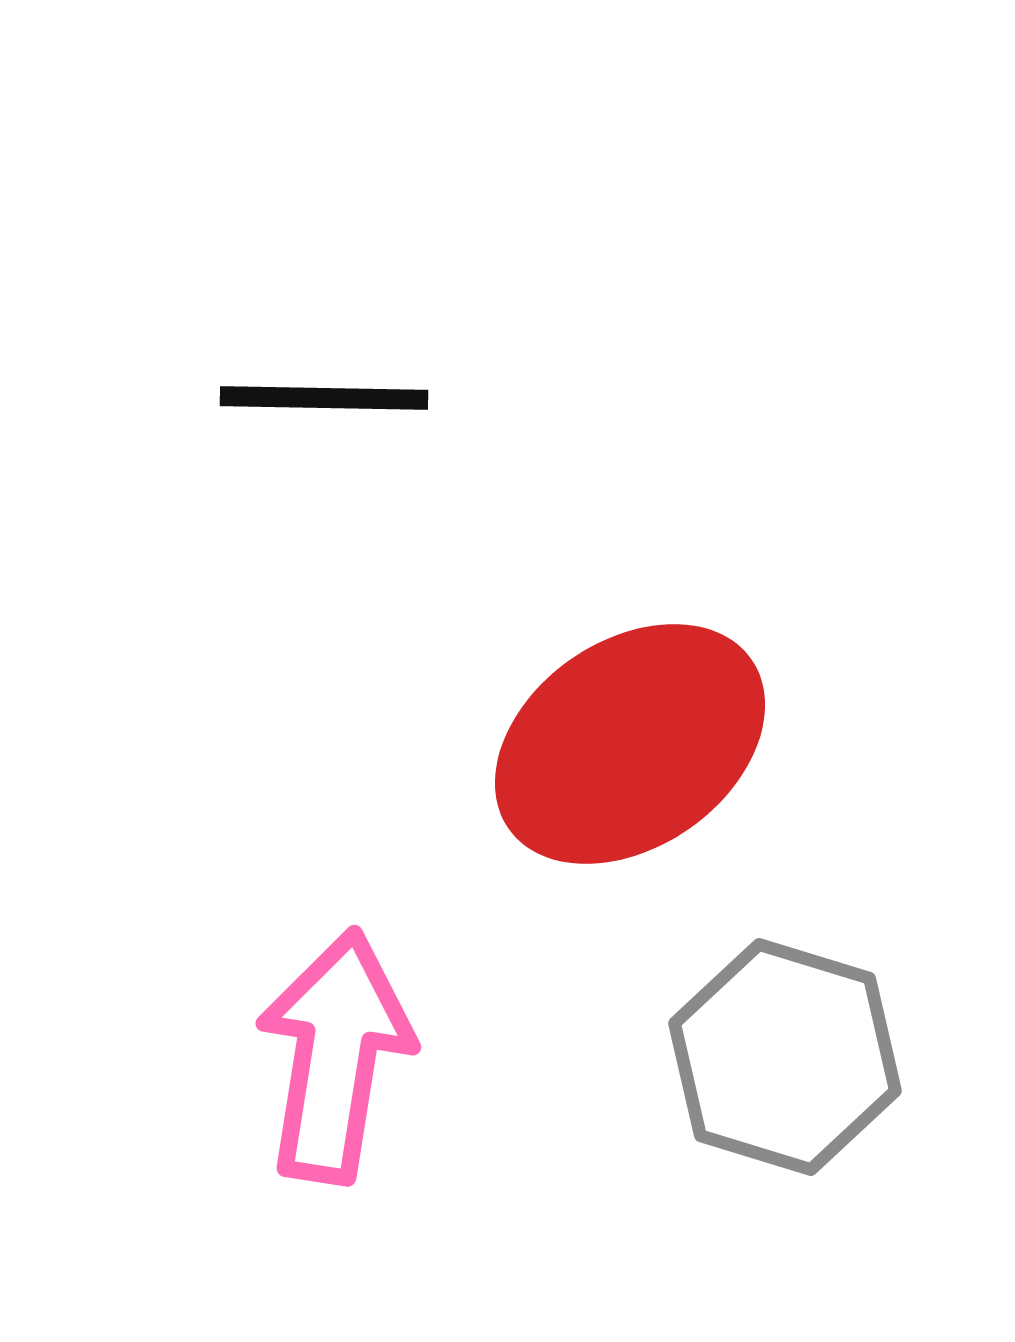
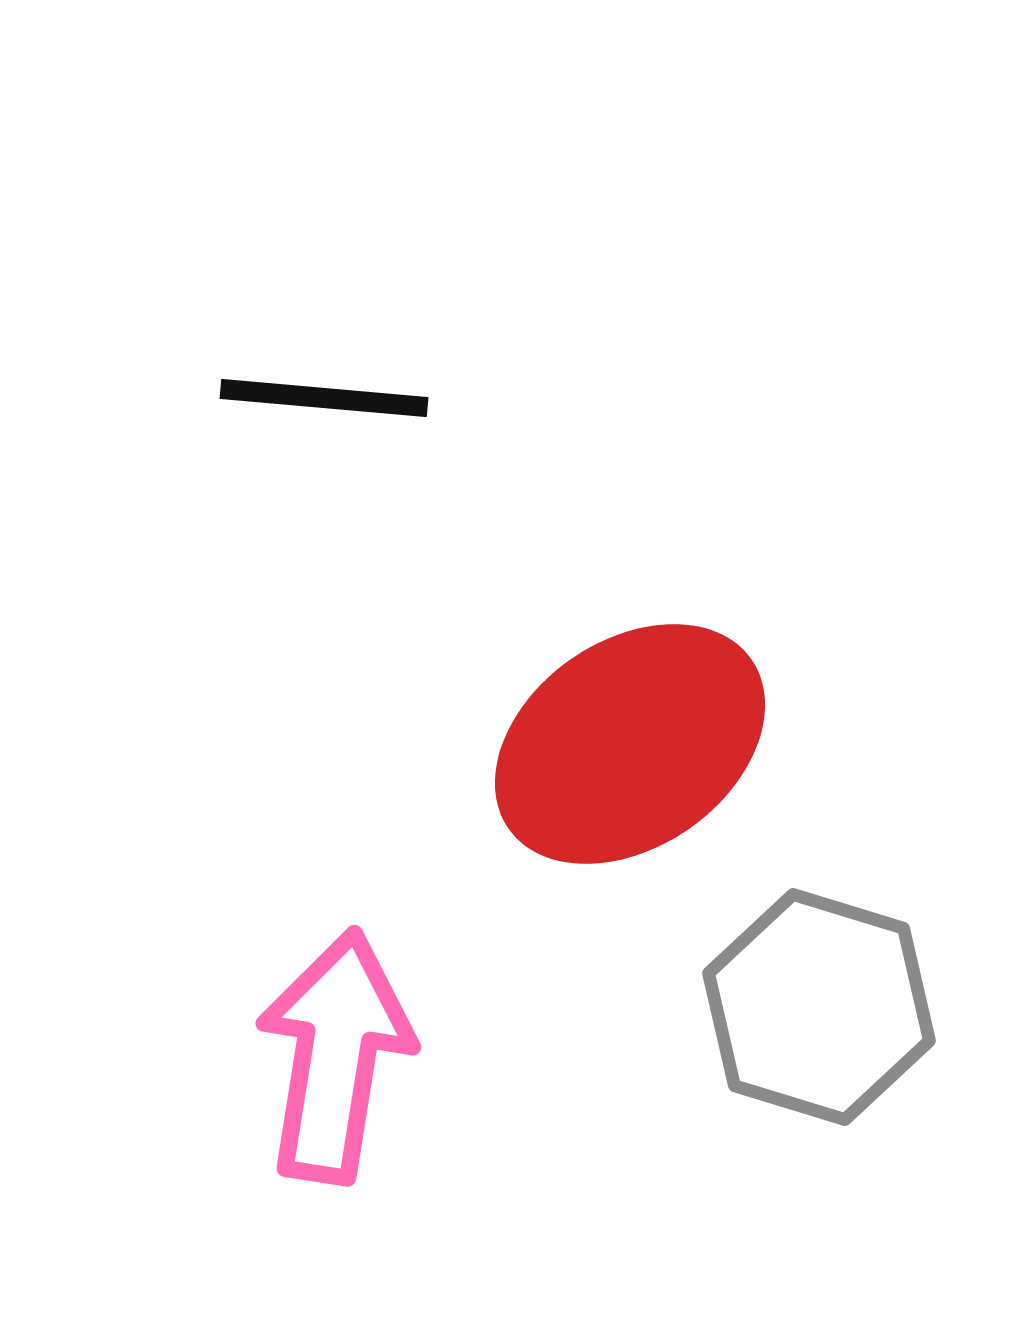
black line: rotated 4 degrees clockwise
gray hexagon: moved 34 px right, 50 px up
